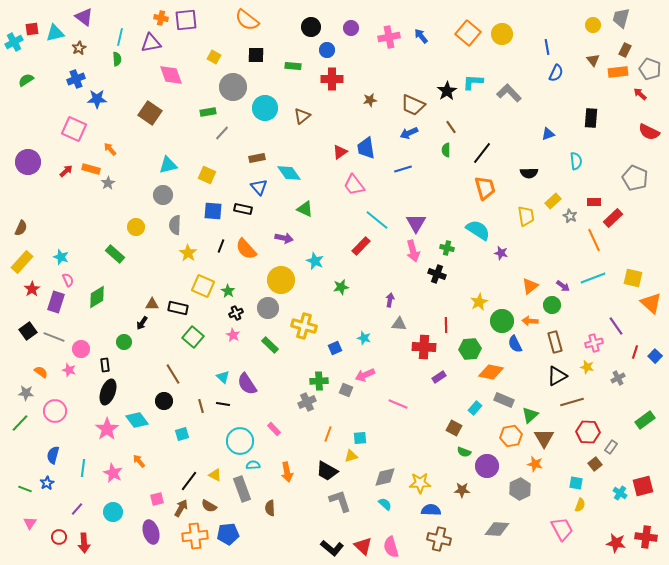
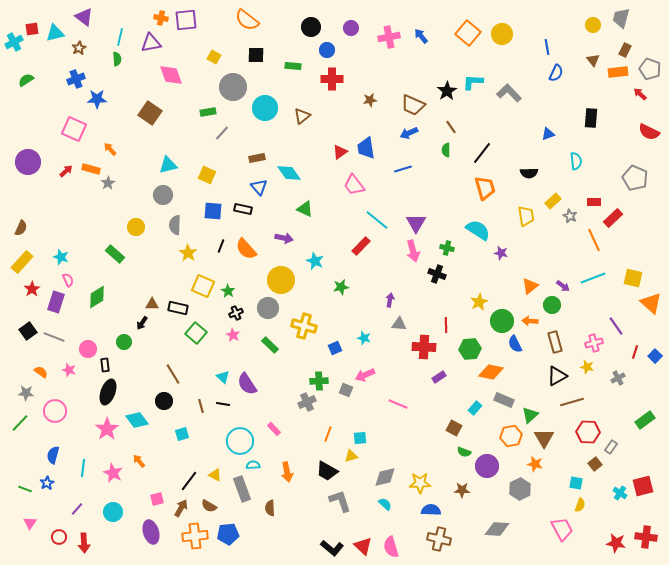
green square at (193, 337): moved 3 px right, 4 px up
pink circle at (81, 349): moved 7 px right
